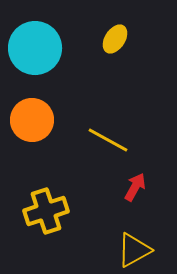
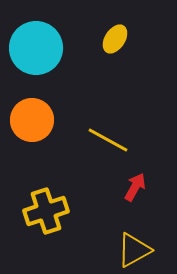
cyan circle: moved 1 px right
